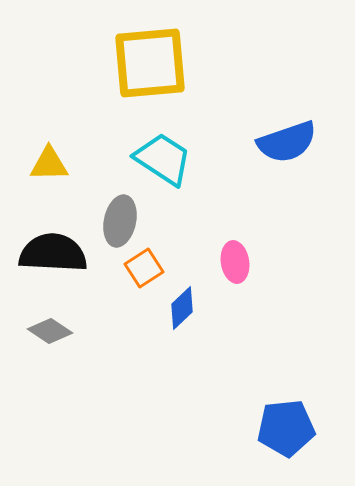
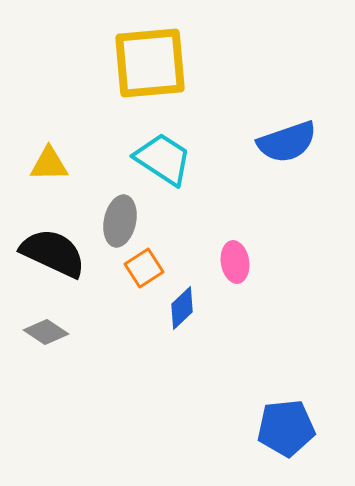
black semicircle: rotated 22 degrees clockwise
gray diamond: moved 4 px left, 1 px down
